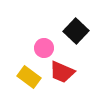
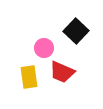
yellow rectangle: rotated 45 degrees clockwise
